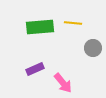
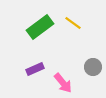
yellow line: rotated 30 degrees clockwise
green rectangle: rotated 32 degrees counterclockwise
gray circle: moved 19 px down
